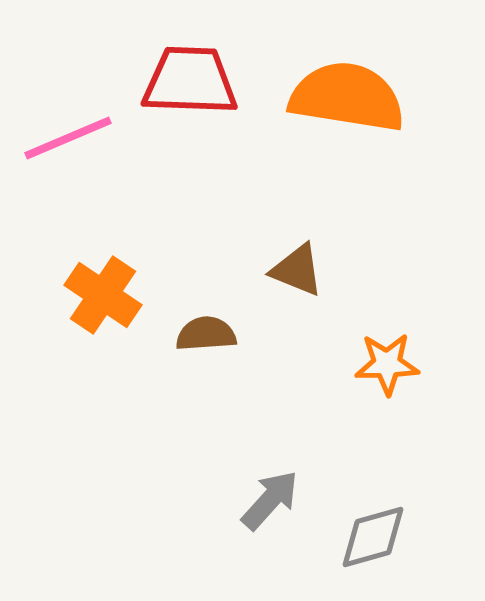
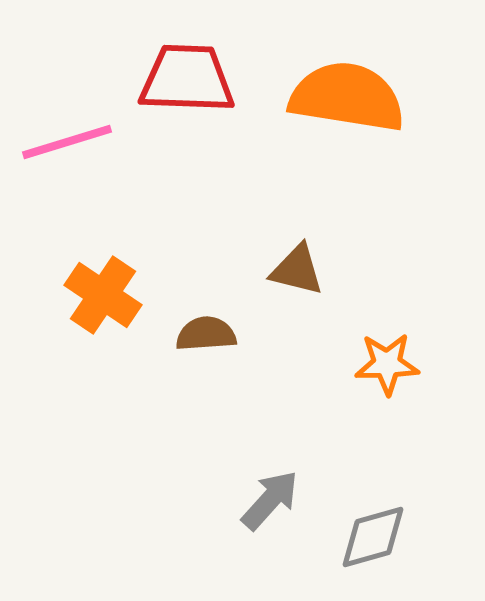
red trapezoid: moved 3 px left, 2 px up
pink line: moved 1 px left, 4 px down; rotated 6 degrees clockwise
brown triangle: rotated 8 degrees counterclockwise
